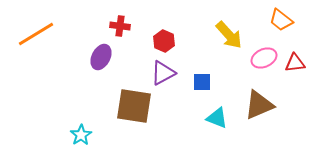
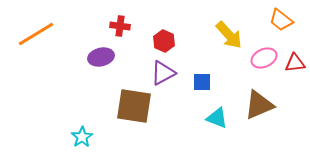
purple ellipse: rotated 50 degrees clockwise
cyan star: moved 1 px right, 2 px down
